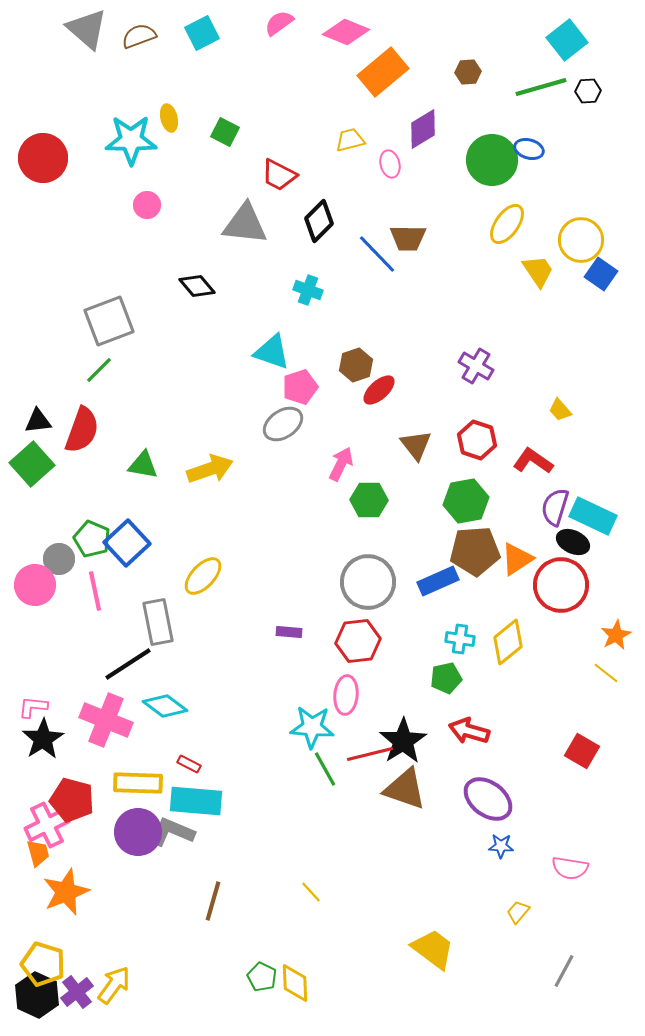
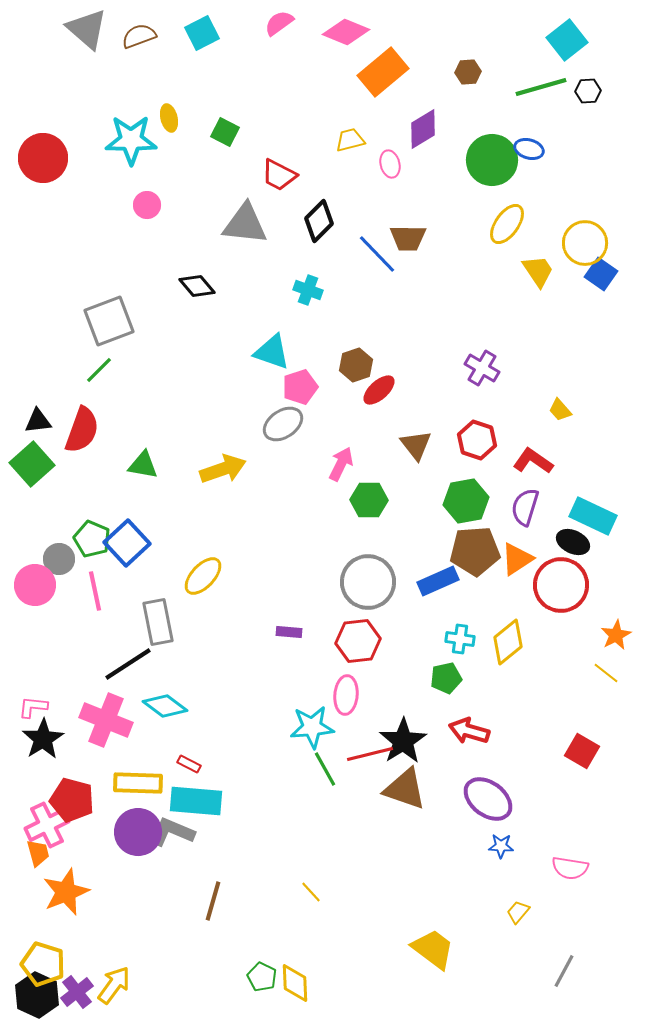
yellow circle at (581, 240): moved 4 px right, 3 px down
purple cross at (476, 366): moved 6 px right, 2 px down
yellow arrow at (210, 469): moved 13 px right
purple semicircle at (555, 507): moved 30 px left
cyan star at (312, 727): rotated 9 degrees counterclockwise
